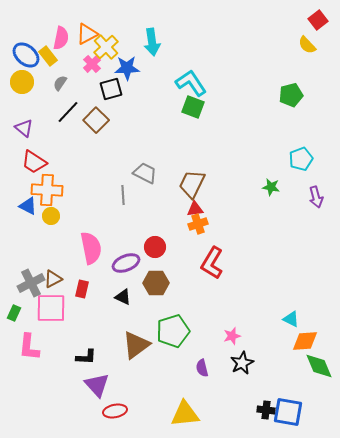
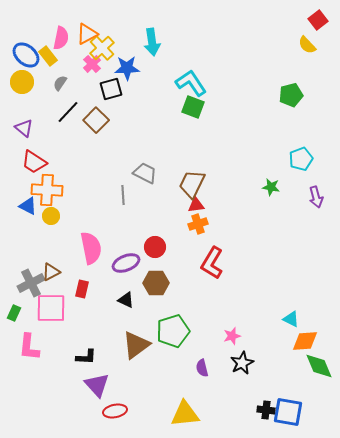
yellow cross at (106, 47): moved 4 px left, 1 px down
red triangle at (195, 209): moved 1 px right, 4 px up
brown triangle at (53, 279): moved 2 px left, 7 px up
black triangle at (123, 297): moved 3 px right, 3 px down
